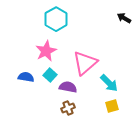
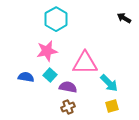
pink star: moved 1 px right; rotated 15 degrees clockwise
pink triangle: rotated 40 degrees clockwise
brown cross: moved 1 px up
